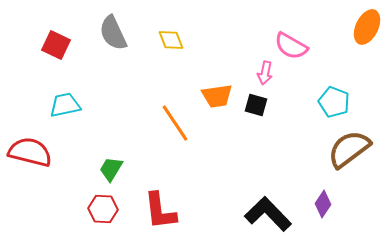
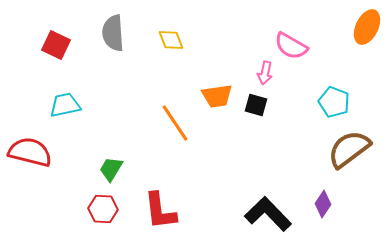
gray semicircle: rotated 21 degrees clockwise
